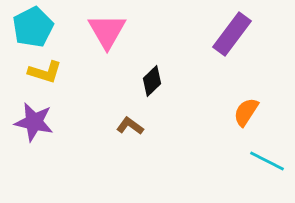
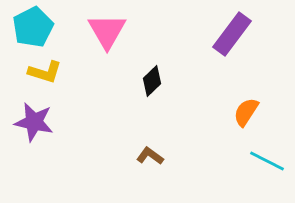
brown L-shape: moved 20 px right, 30 px down
